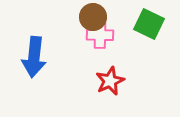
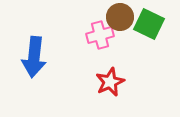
brown circle: moved 27 px right
pink cross: rotated 16 degrees counterclockwise
red star: moved 1 px down
